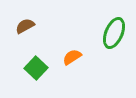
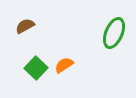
orange semicircle: moved 8 px left, 8 px down
